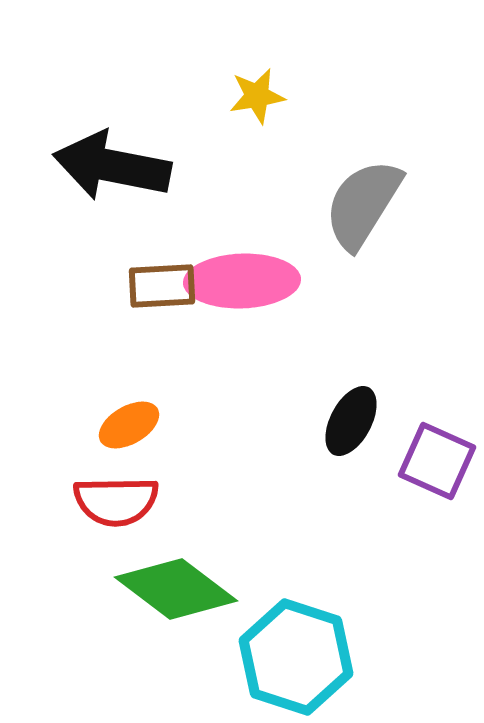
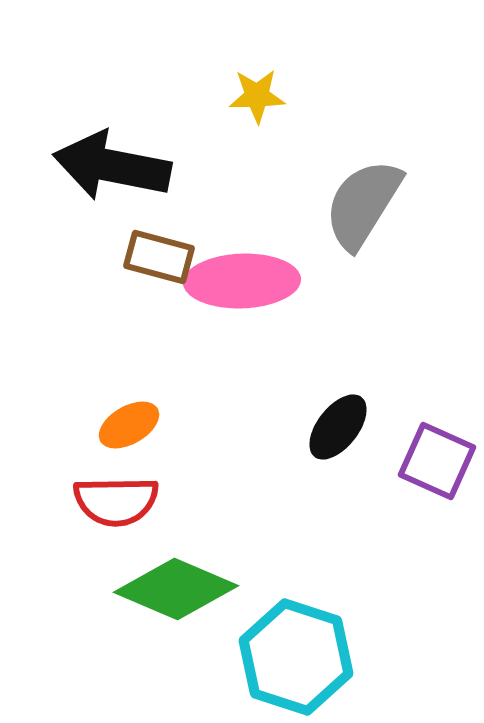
yellow star: rotated 8 degrees clockwise
brown rectangle: moved 3 px left, 29 px up; rotated 18 degrees clockwise
black ellipse: moved 13 px left, 6 px down; rotated 10 degrees clockwise
green diamond: rotated 14 degrees counterclockwise
